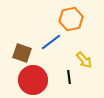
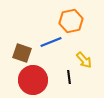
orange hexagon: moved 2 px down
blue line: rotated 15 degrees clockwise
